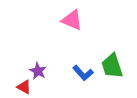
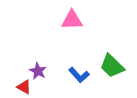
pink triangle: rotated 25 degrees counterclockwise
green trapezoid: rotated 28 degrees counterclockwise
blue L-shape: moved 4 px left, 2 px down
